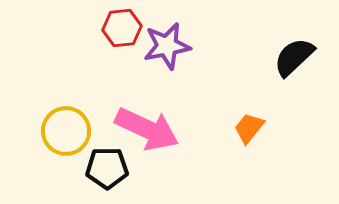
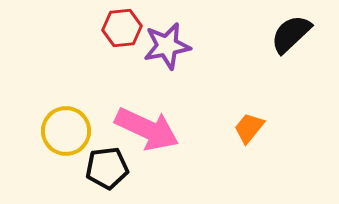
black semicircle: moved 3 px left, 23 px up
black pentagon: rotated 6 degrees counterclockwise
